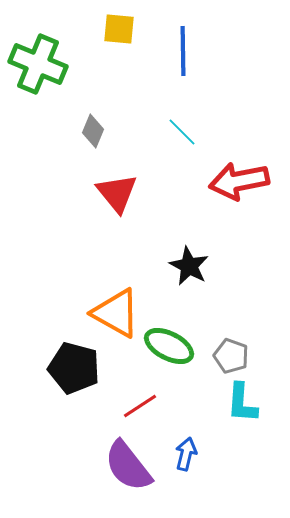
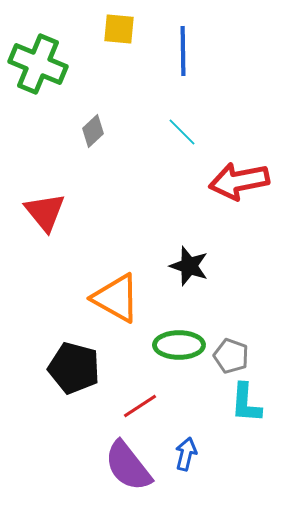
gray diamond: rotated 24 degrees clockwise
red triangle: moved 72 px left, 19 px down
black star: rotated 9 degrees counterclockwise
orange triangle: moved 15 px up
green ellipse: moved 10 px right, 1 px up; rotated 27 degrees counterclockwise
cyan L-shape: moved 4 px right
